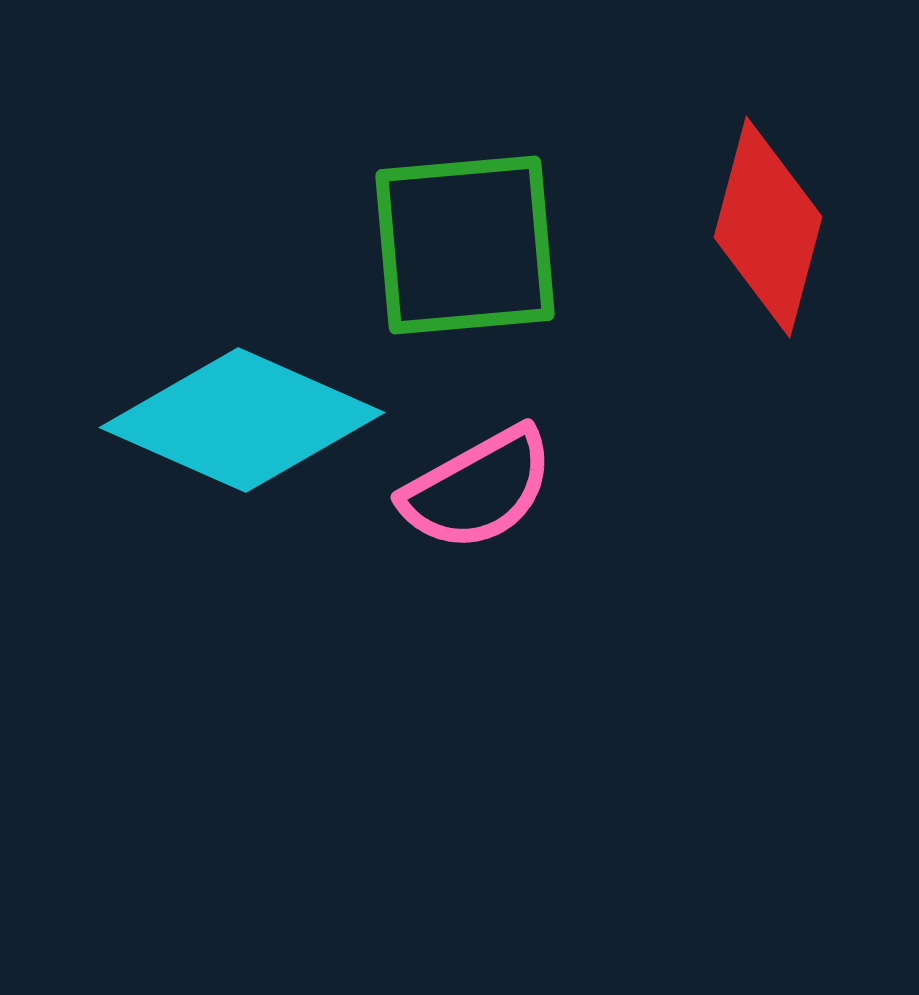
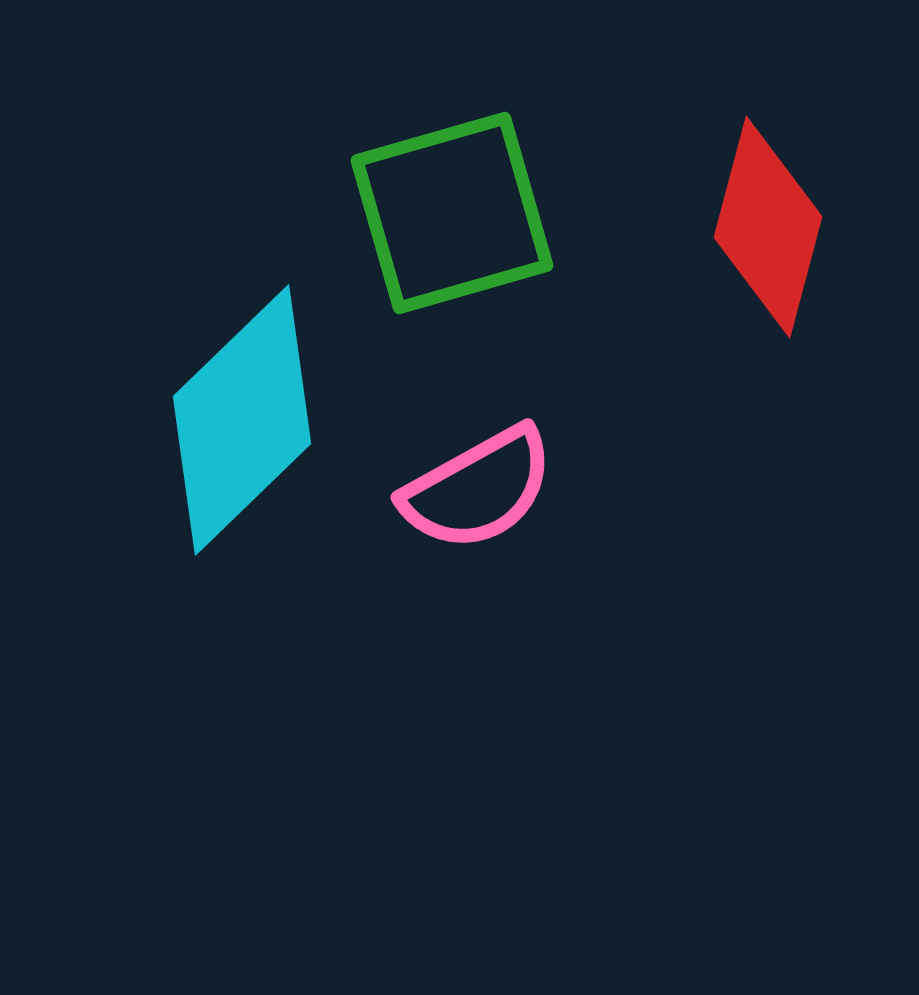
green square: moved 13 px left, 32 px up; rotated 11 degrees counterclockwise
cyan diamond: rotated 68 degrees counterclockwise
